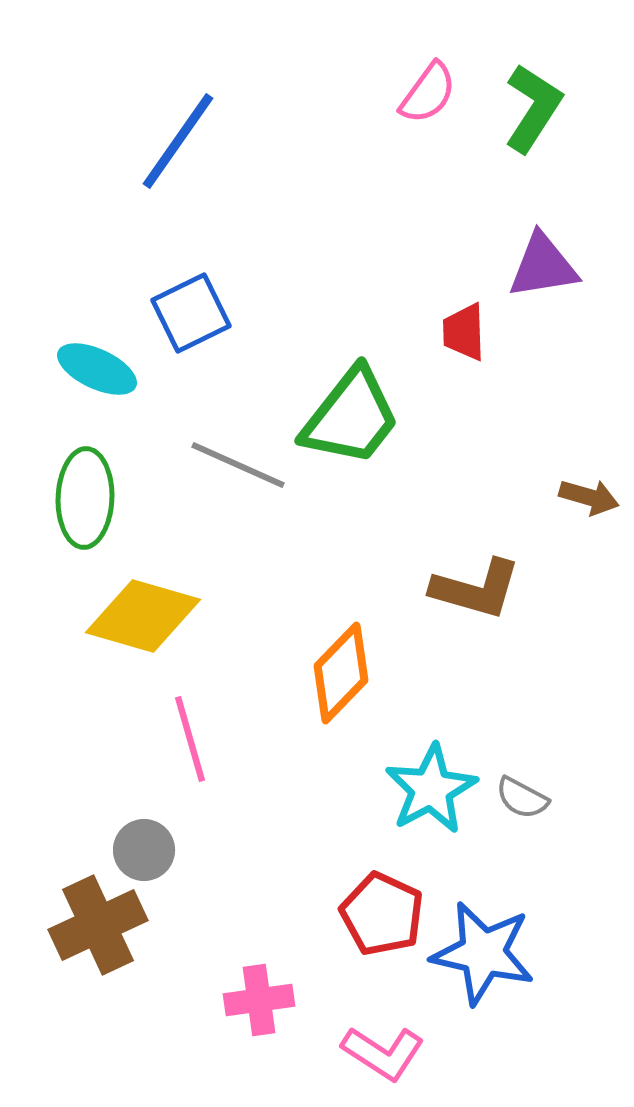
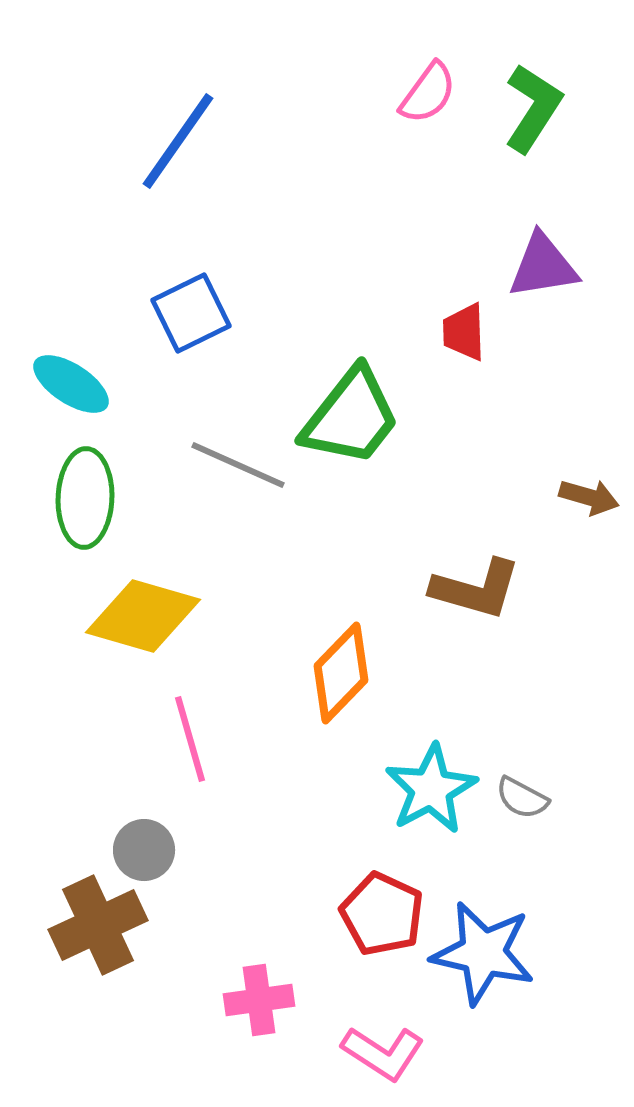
cyan ellipse: moved 26 px left, 15 px down; rotated 8 degrees clockwise
